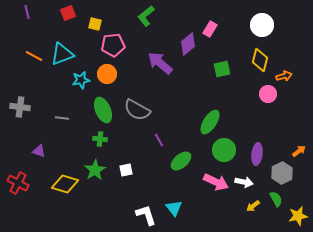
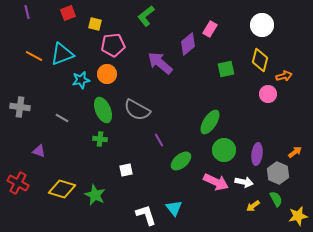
green square at (222, 69): moved 4 px right
gray line at (62, 118): rotated 24 degrees clockwise
orange arrow at (299, 151): moved 4 px left, 1 px down
green star at (95, 170): moved 25 px down; rotated 15 degrees counterclockwise
gray hexagon at (282, 173): moved 4 px left; rotated 10 degrees counterclockwise
yellow diamond at (65, 184): moved 3 px left, 5 px down
